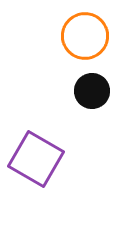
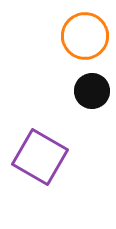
purple square: moved 4 px right, 2 px up
